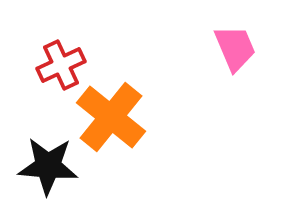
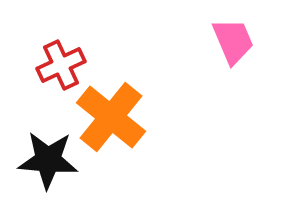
pink trapezoid: moved 2 px left, 7 px up
black star: moved 6 px up
